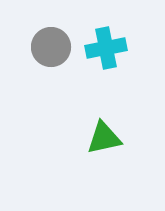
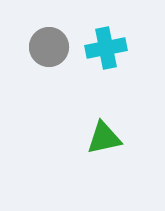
gray circle: moved 2 px left
